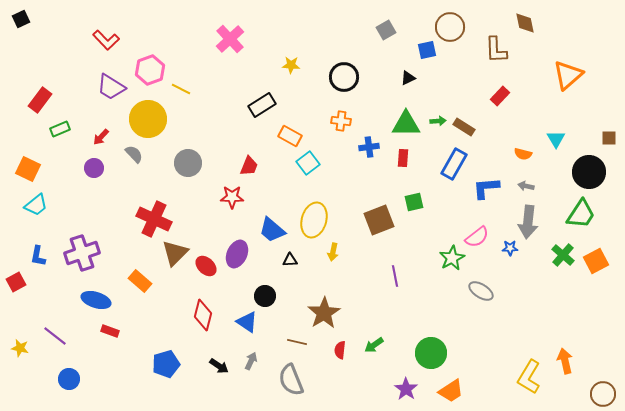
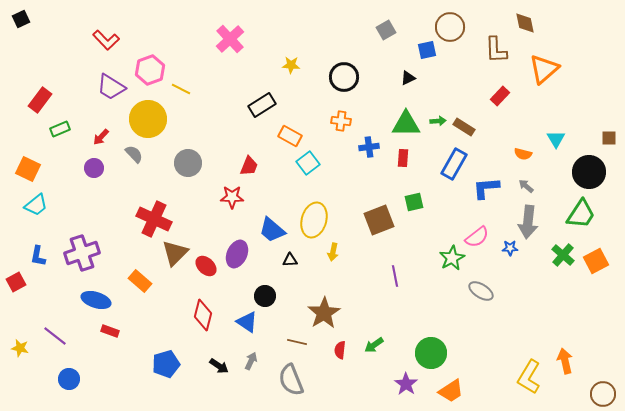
orange triangle at (568, 75): moved 24 px left, 6 px up
gray arrow at (526, 186): rotated 28 degrees clockwise
purple star at (406, 389): moved 5 px up
